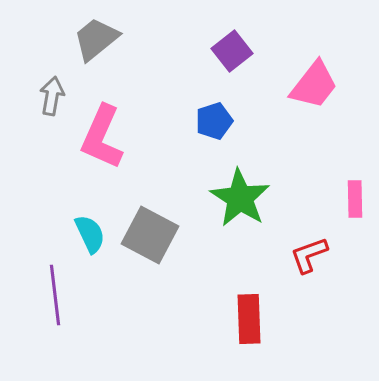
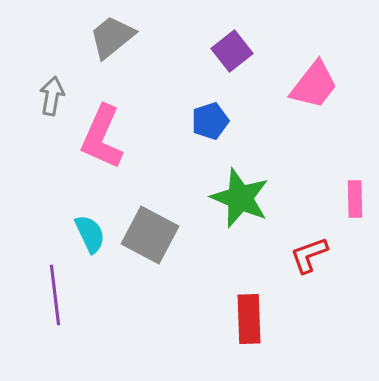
gray trapezoid: moved 16 px right, 2 px up
blue pentagon: moved 4 px left
green star: rotated 10 degrees counterclockwise
